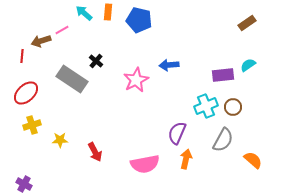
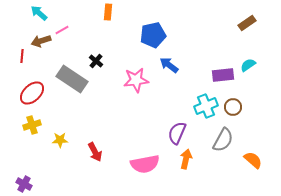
cyan arrow: moved 45 px left
blue pentagon: moved 14 px right, 15 px down; rotated 25 degrees counterclockwise
blue arrow: rotated 42 degrees clockwise
pink star: rotated 20 degrees clockwise
red ellipse: moved 6 px right
